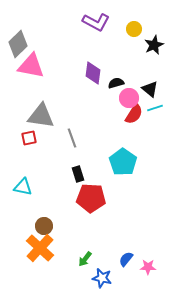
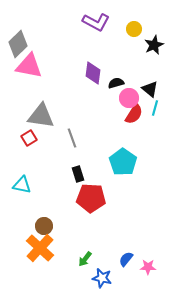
pink triangle: moved 2 px left
cyan line: rotated 56 degrees counterclockwise
red square: rotated 21 degrees counterclockwise
cyan triangle: moved 1 px left, 2 px up
